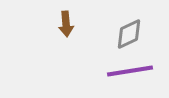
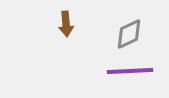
purple line: rotated 6 degrees clockwise
